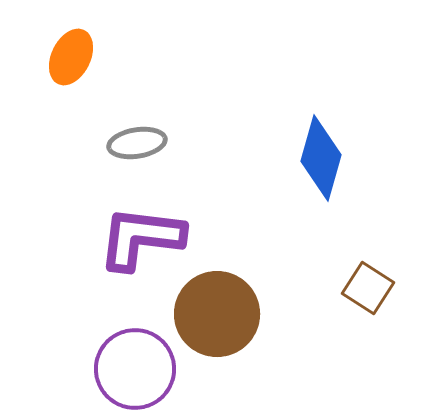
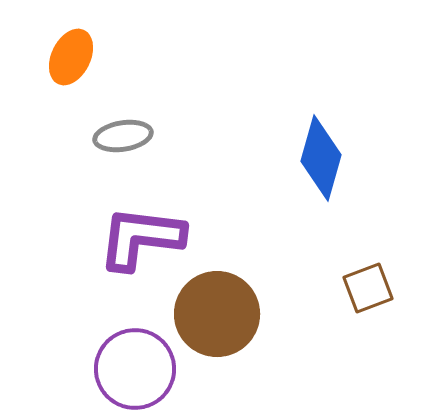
gray ellipse: moved 14 px left, 7 px up
brown square: rotated 36 degrees clockwise
